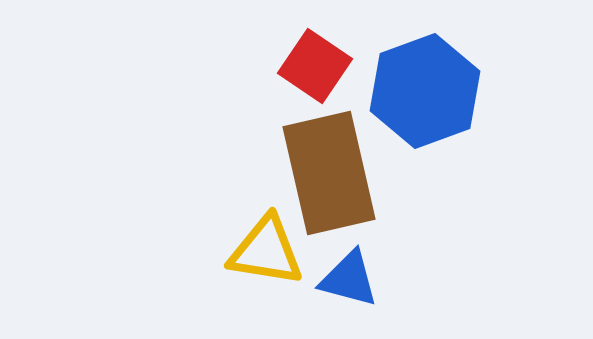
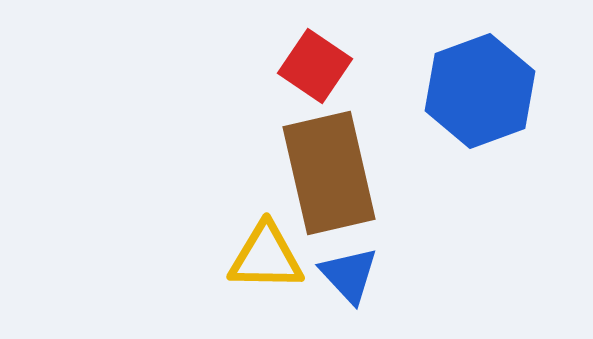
blue hexagon: moved 55 px right
yellow triangle: moved 6 px down; rotated 8 degrees counterclockwise
blue triangle: moved 4 px up; rotated 32 degrees clockwise
